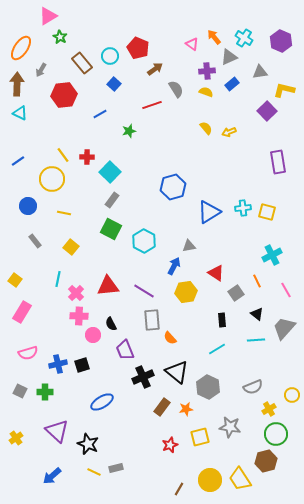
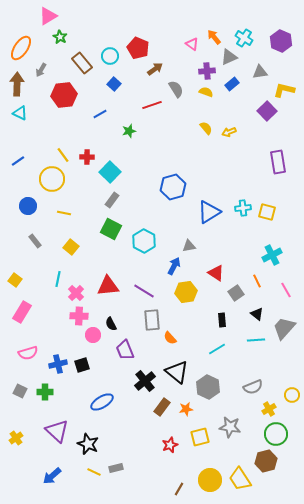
black cross at (143, 377): moved 2 px right, 4 px down; rotated 15 degrees counterclockwise
